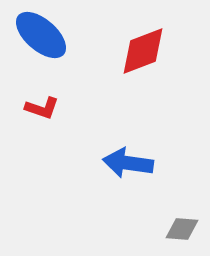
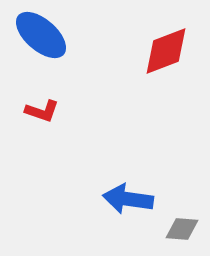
red diamond: moved 23 px right
red L-shape: moved 3 px down
blue arrow: moved 36 px down
